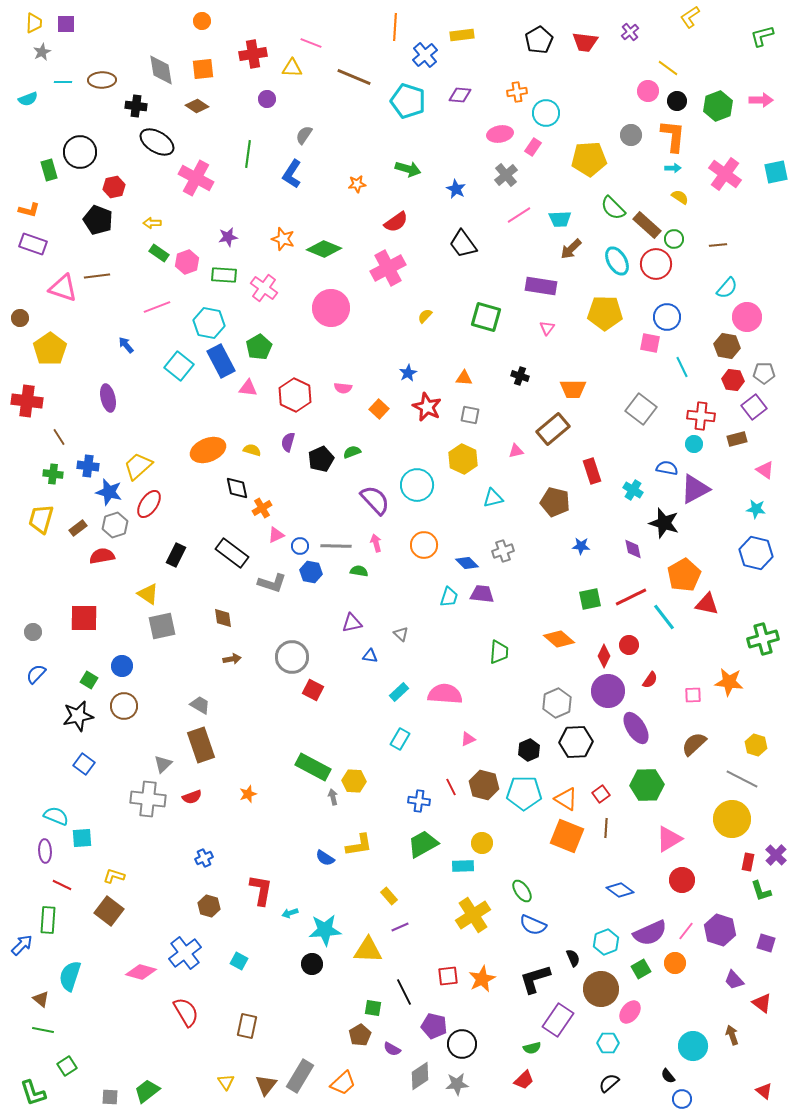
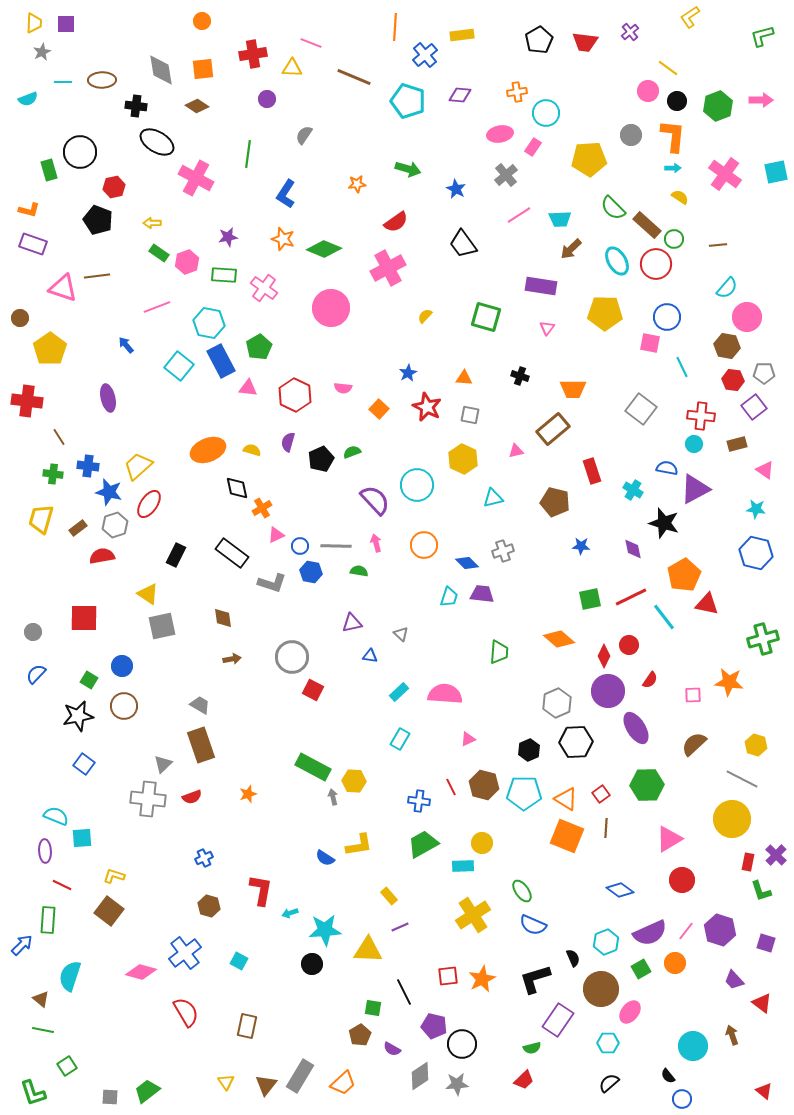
blue L-shape at (292, 174): moved 6 px left, 20 px down
brown rectangle at (737, 439): moved 5 px down
